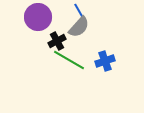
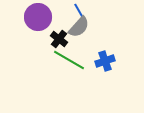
black cross: moved 2 px right, 2 px up; rotated 24 degrees counterclockwise
